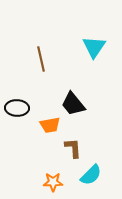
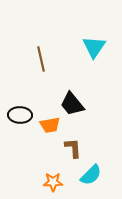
black trapezoid: moved 1 px left
black ellipse: moved 3 px right, 7 px down
